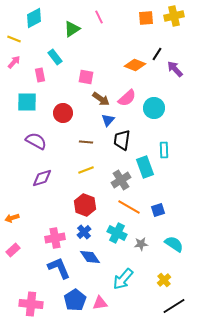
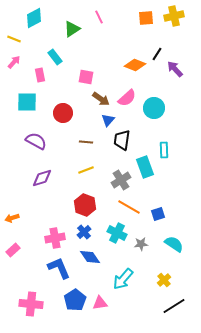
blue square at (158, 210): moved 4 px down
